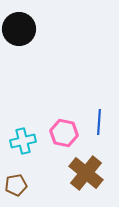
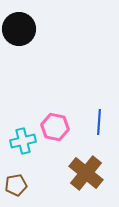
pink hexagon: moved 9 px left, 6 px up
